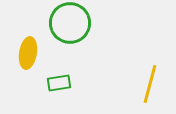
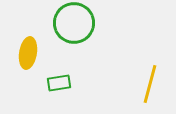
green circle: moved 4 px right
